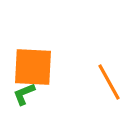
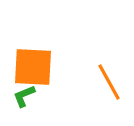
green L-shape: moved 2 px down
